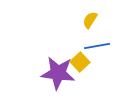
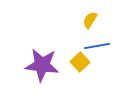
purple star: moved 16 px left, 8 px up
